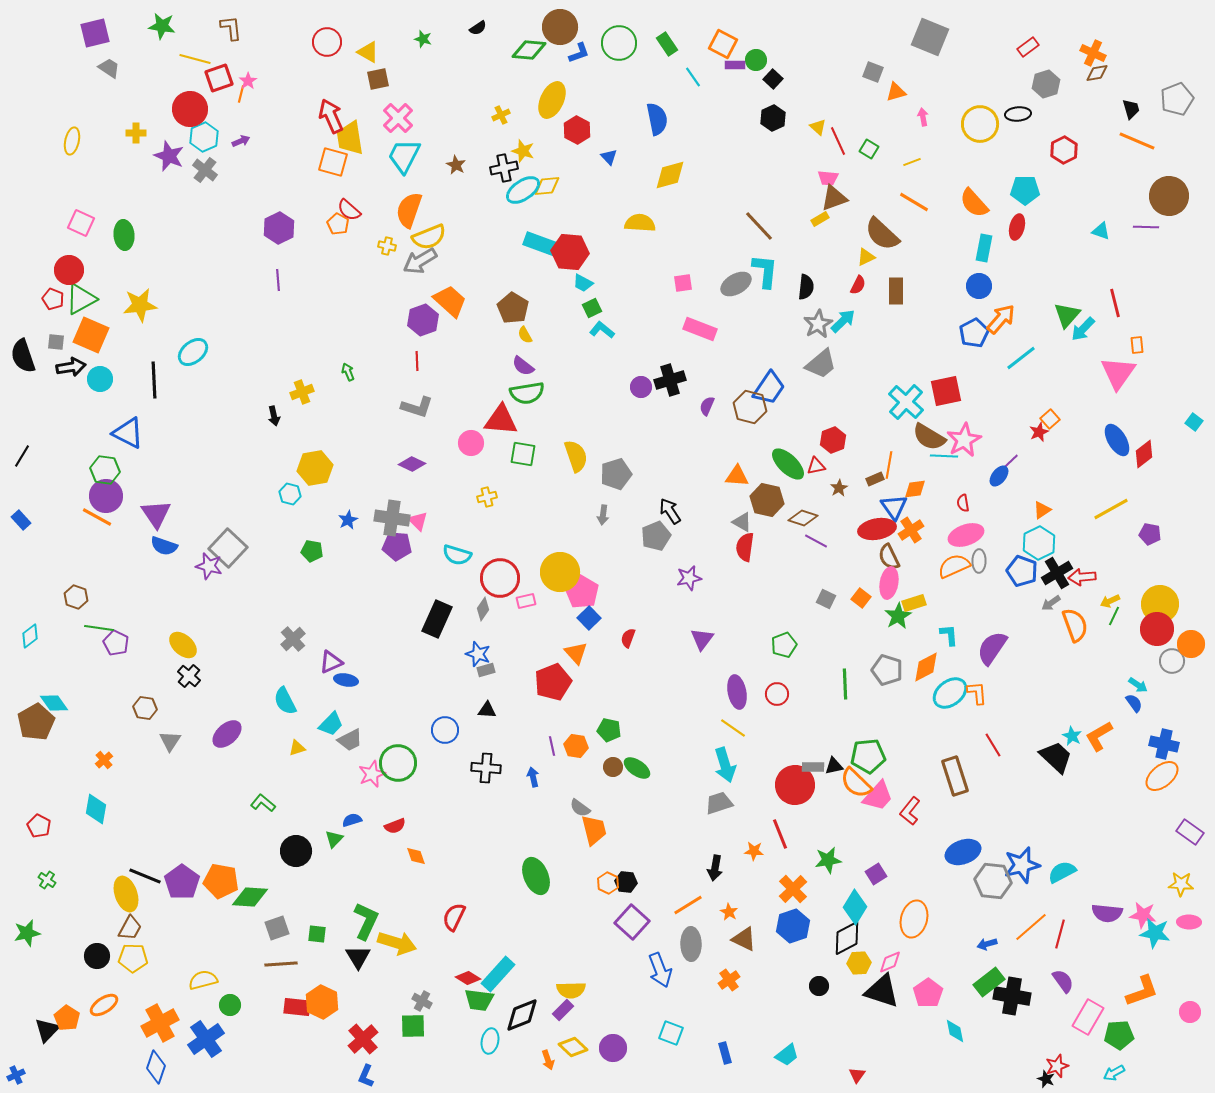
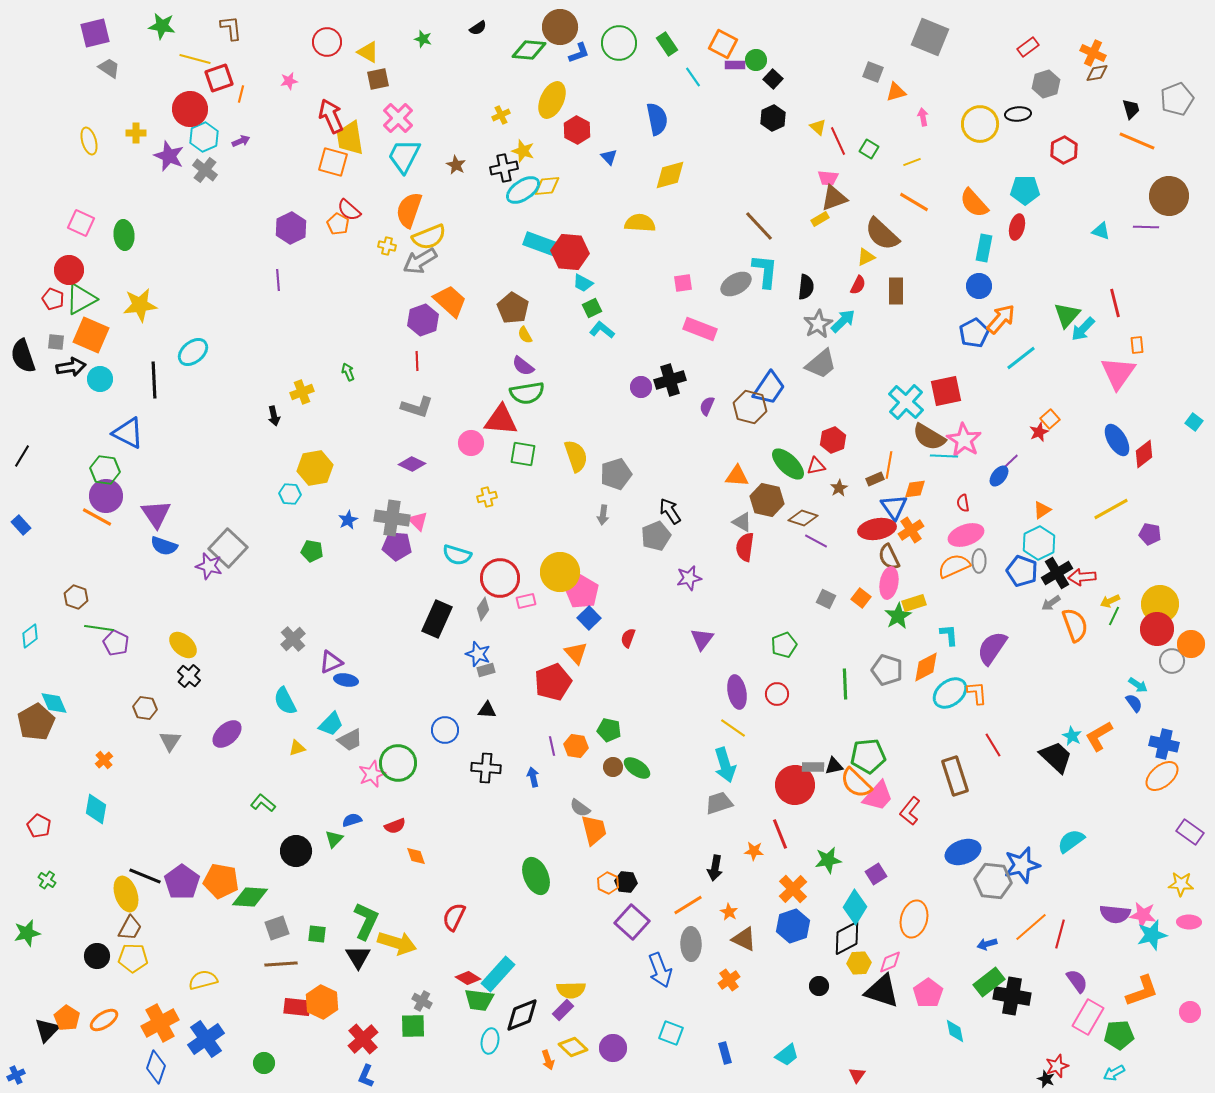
pink star at (248, 81): moved 41 px right; rotated 24 degrees clockwise
yellow ellipse at (72, 141): moved 17 px right; rotated 28 degrees counterclockwise
purple hexagon at (279, 228): moved 12 px right
pink star at (964, 440): rotated 12 degrees counterclockwise
cyan hexagon at (290, 494): rotated 10 degrees counterclockwise
blue rectangle at (21, 520): moved 5 px down
cyan diamond at (54, 703): rotated 12 degrees clockwise
cyan semicircle at (1062, 872): moved 9 px right, 31 px up; rotated 8 degrees counterclockwise
purple semicircle at (1107, 913): moved 8 px right, 1 px down
cyan star at (1155, 933): moved 3 px left, 2 px down; rotated 24 degrees counterclockwise
purple semicircle at (1063, 981): moved 14 px right
orange ellipse at (104, 1005): moved 15 px down
green circle at (230, 1005): moved 34 px right, 58 px down
